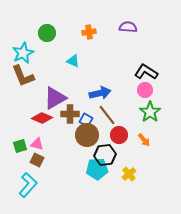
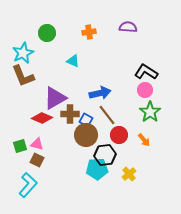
brown circle: moved 1 px left
